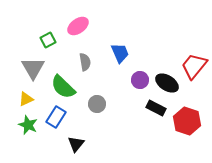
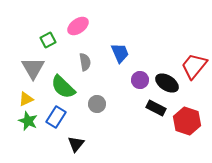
green star: moved 4 px up
